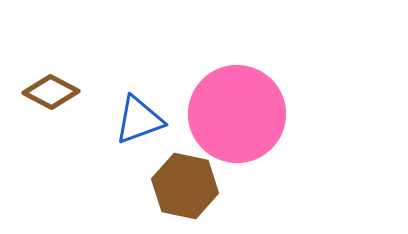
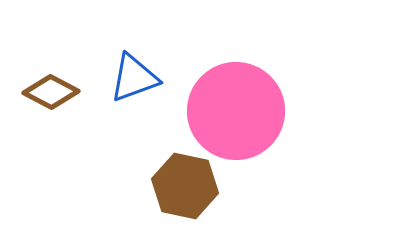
pink circle: moved 1 px left, 3 px up
blue triangle: moved 5 px left, 42 px up
